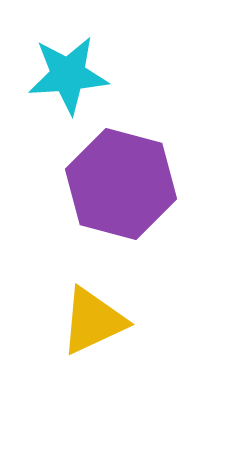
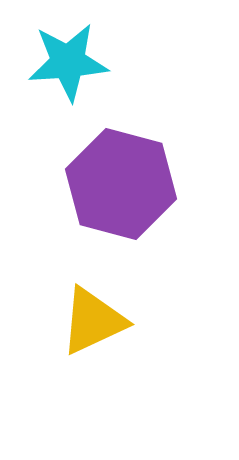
cyan star: moved 13 px up
